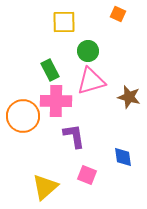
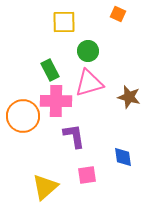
pink triangle: moved 2 px left, 2 px down
pink square: rotated 30 degrees counterclockwise
